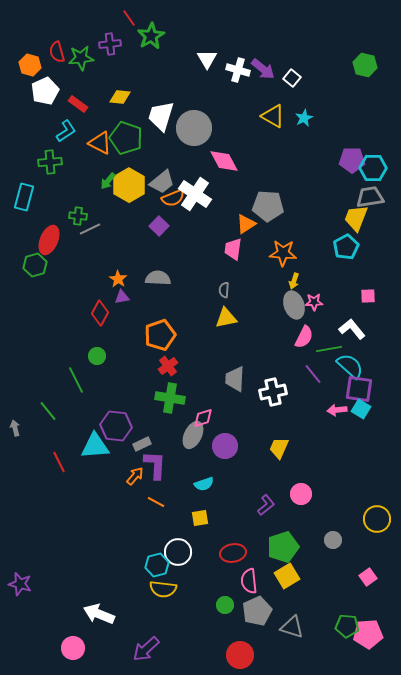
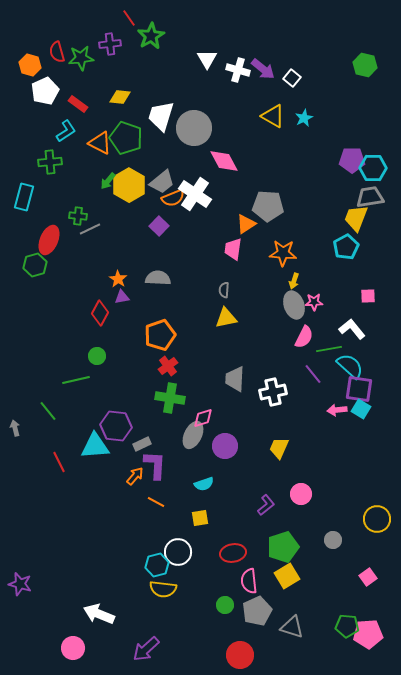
green line at (76, 380): rotated 76 degrees counterclockwise
